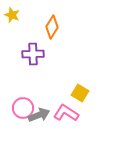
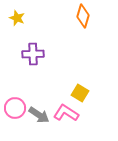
yellow star: moved 5 px right, 3 px down
orange diamond: moved 31 px right, 11 px up; rotated 15 degrees counterclockwise
pink circle: moved 8 px left
gray arrow: rotated 55 degrees clockwise
